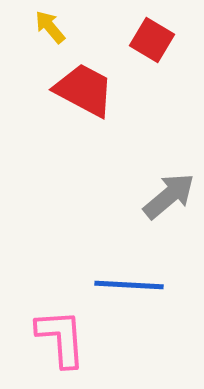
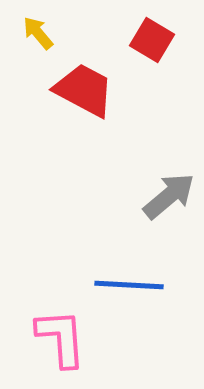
yellow arrow: moved 12 px left, 6 px down
